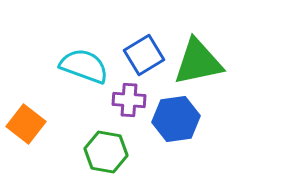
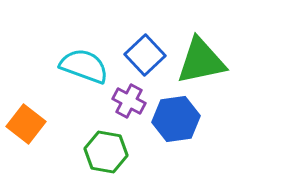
blue square: moved 1 px right; rotated 12 degrees counterclockwise
green triangle: moved 3 px right, 1 px up
purple cross: moved 1 px down; rotated 24 degrees clockwise
